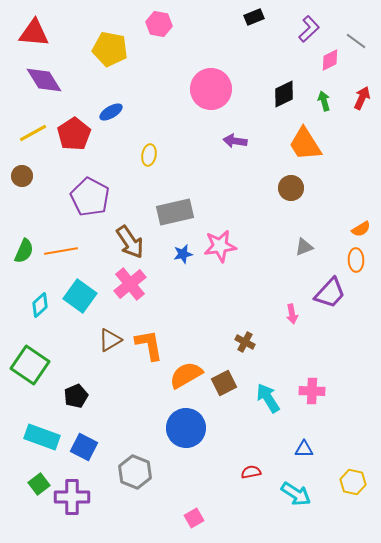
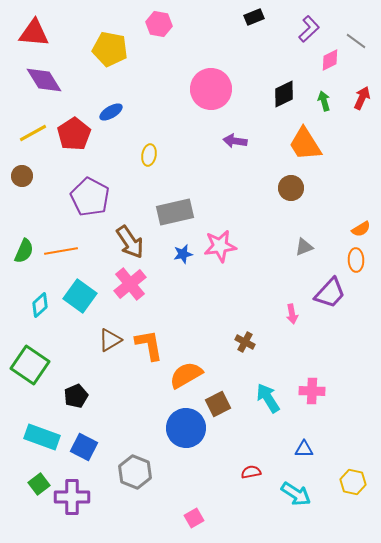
brown square at (224, 383): moved 6 px left, 21 px down
